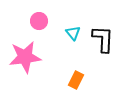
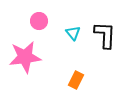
black L-shape: moved 2 px right, 4 px up
